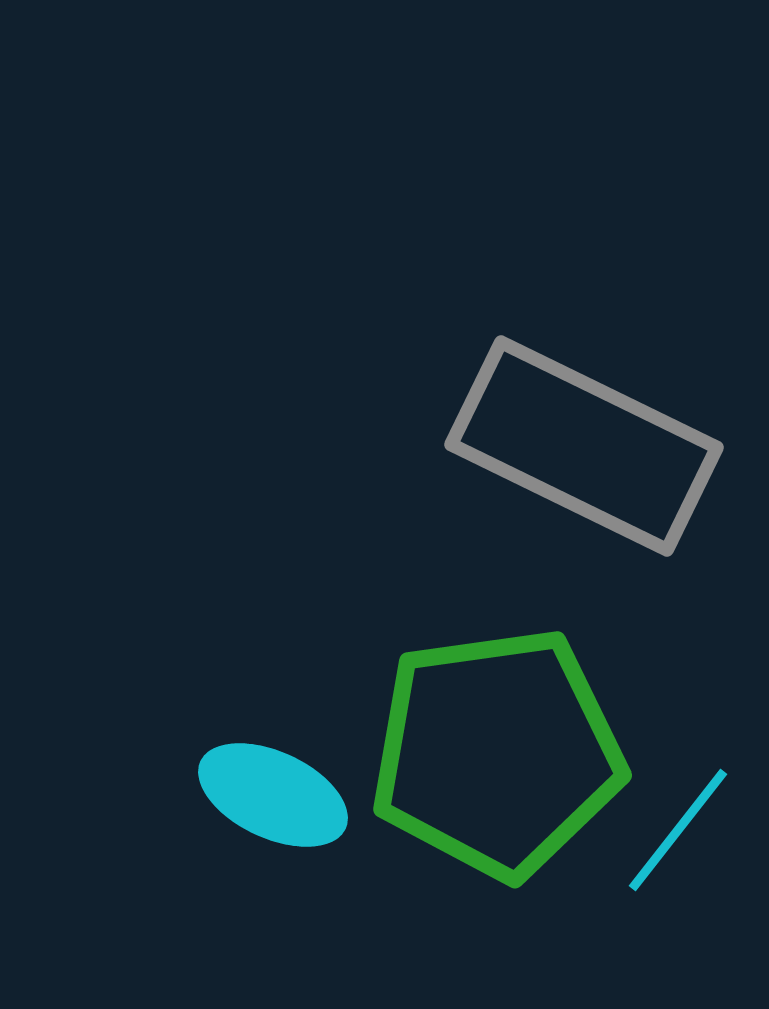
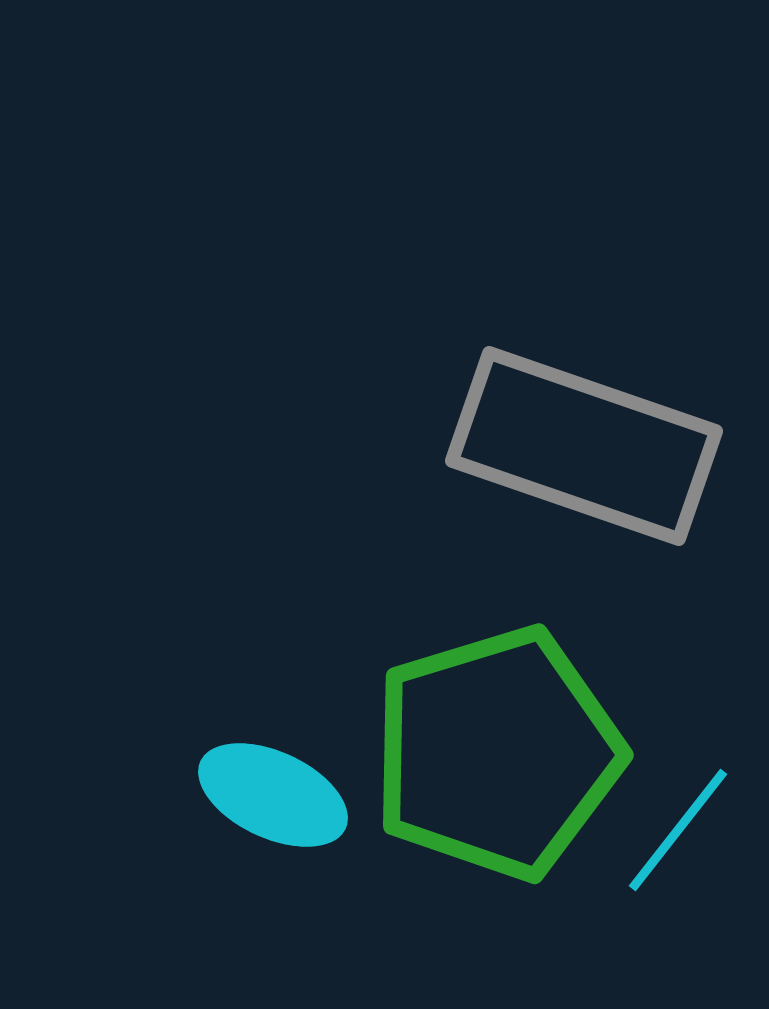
gray rectangle: rotated 7 degrees counterclockwise
green pentagon: rotated 9 degrees counterclockwise
